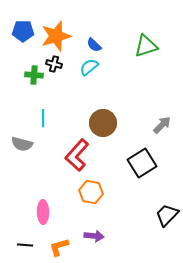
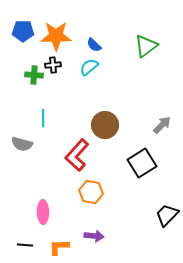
orange star: rotated 16 degrees clockwise
green triangle: rotated 20 degrees counterclockwise
black cross: moved 1 px left, 1 px down; rotated 21 degrees counterclockwise
brown circle: moved 2 px right, 2 px down
orange L-shape: rotated 15 degrees clockwise
